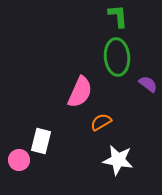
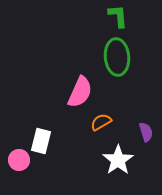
purple semicircle: moved 2 px left, 48 px down; rotated 36 degrees clockwise
white star: rotated 28 degrees clockwise
